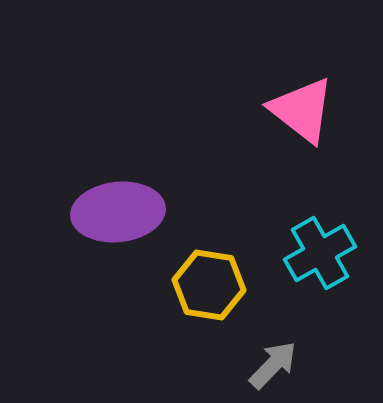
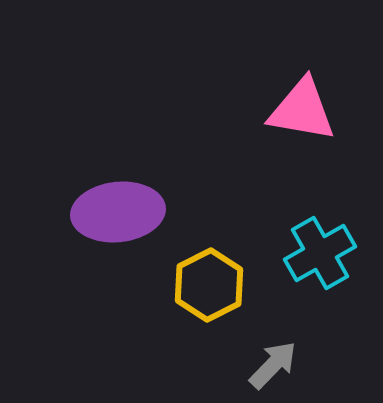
pink triangle: rotated 28 degrees counterclockwise
yellow hexagon: rotated 24 degrees clockwise
